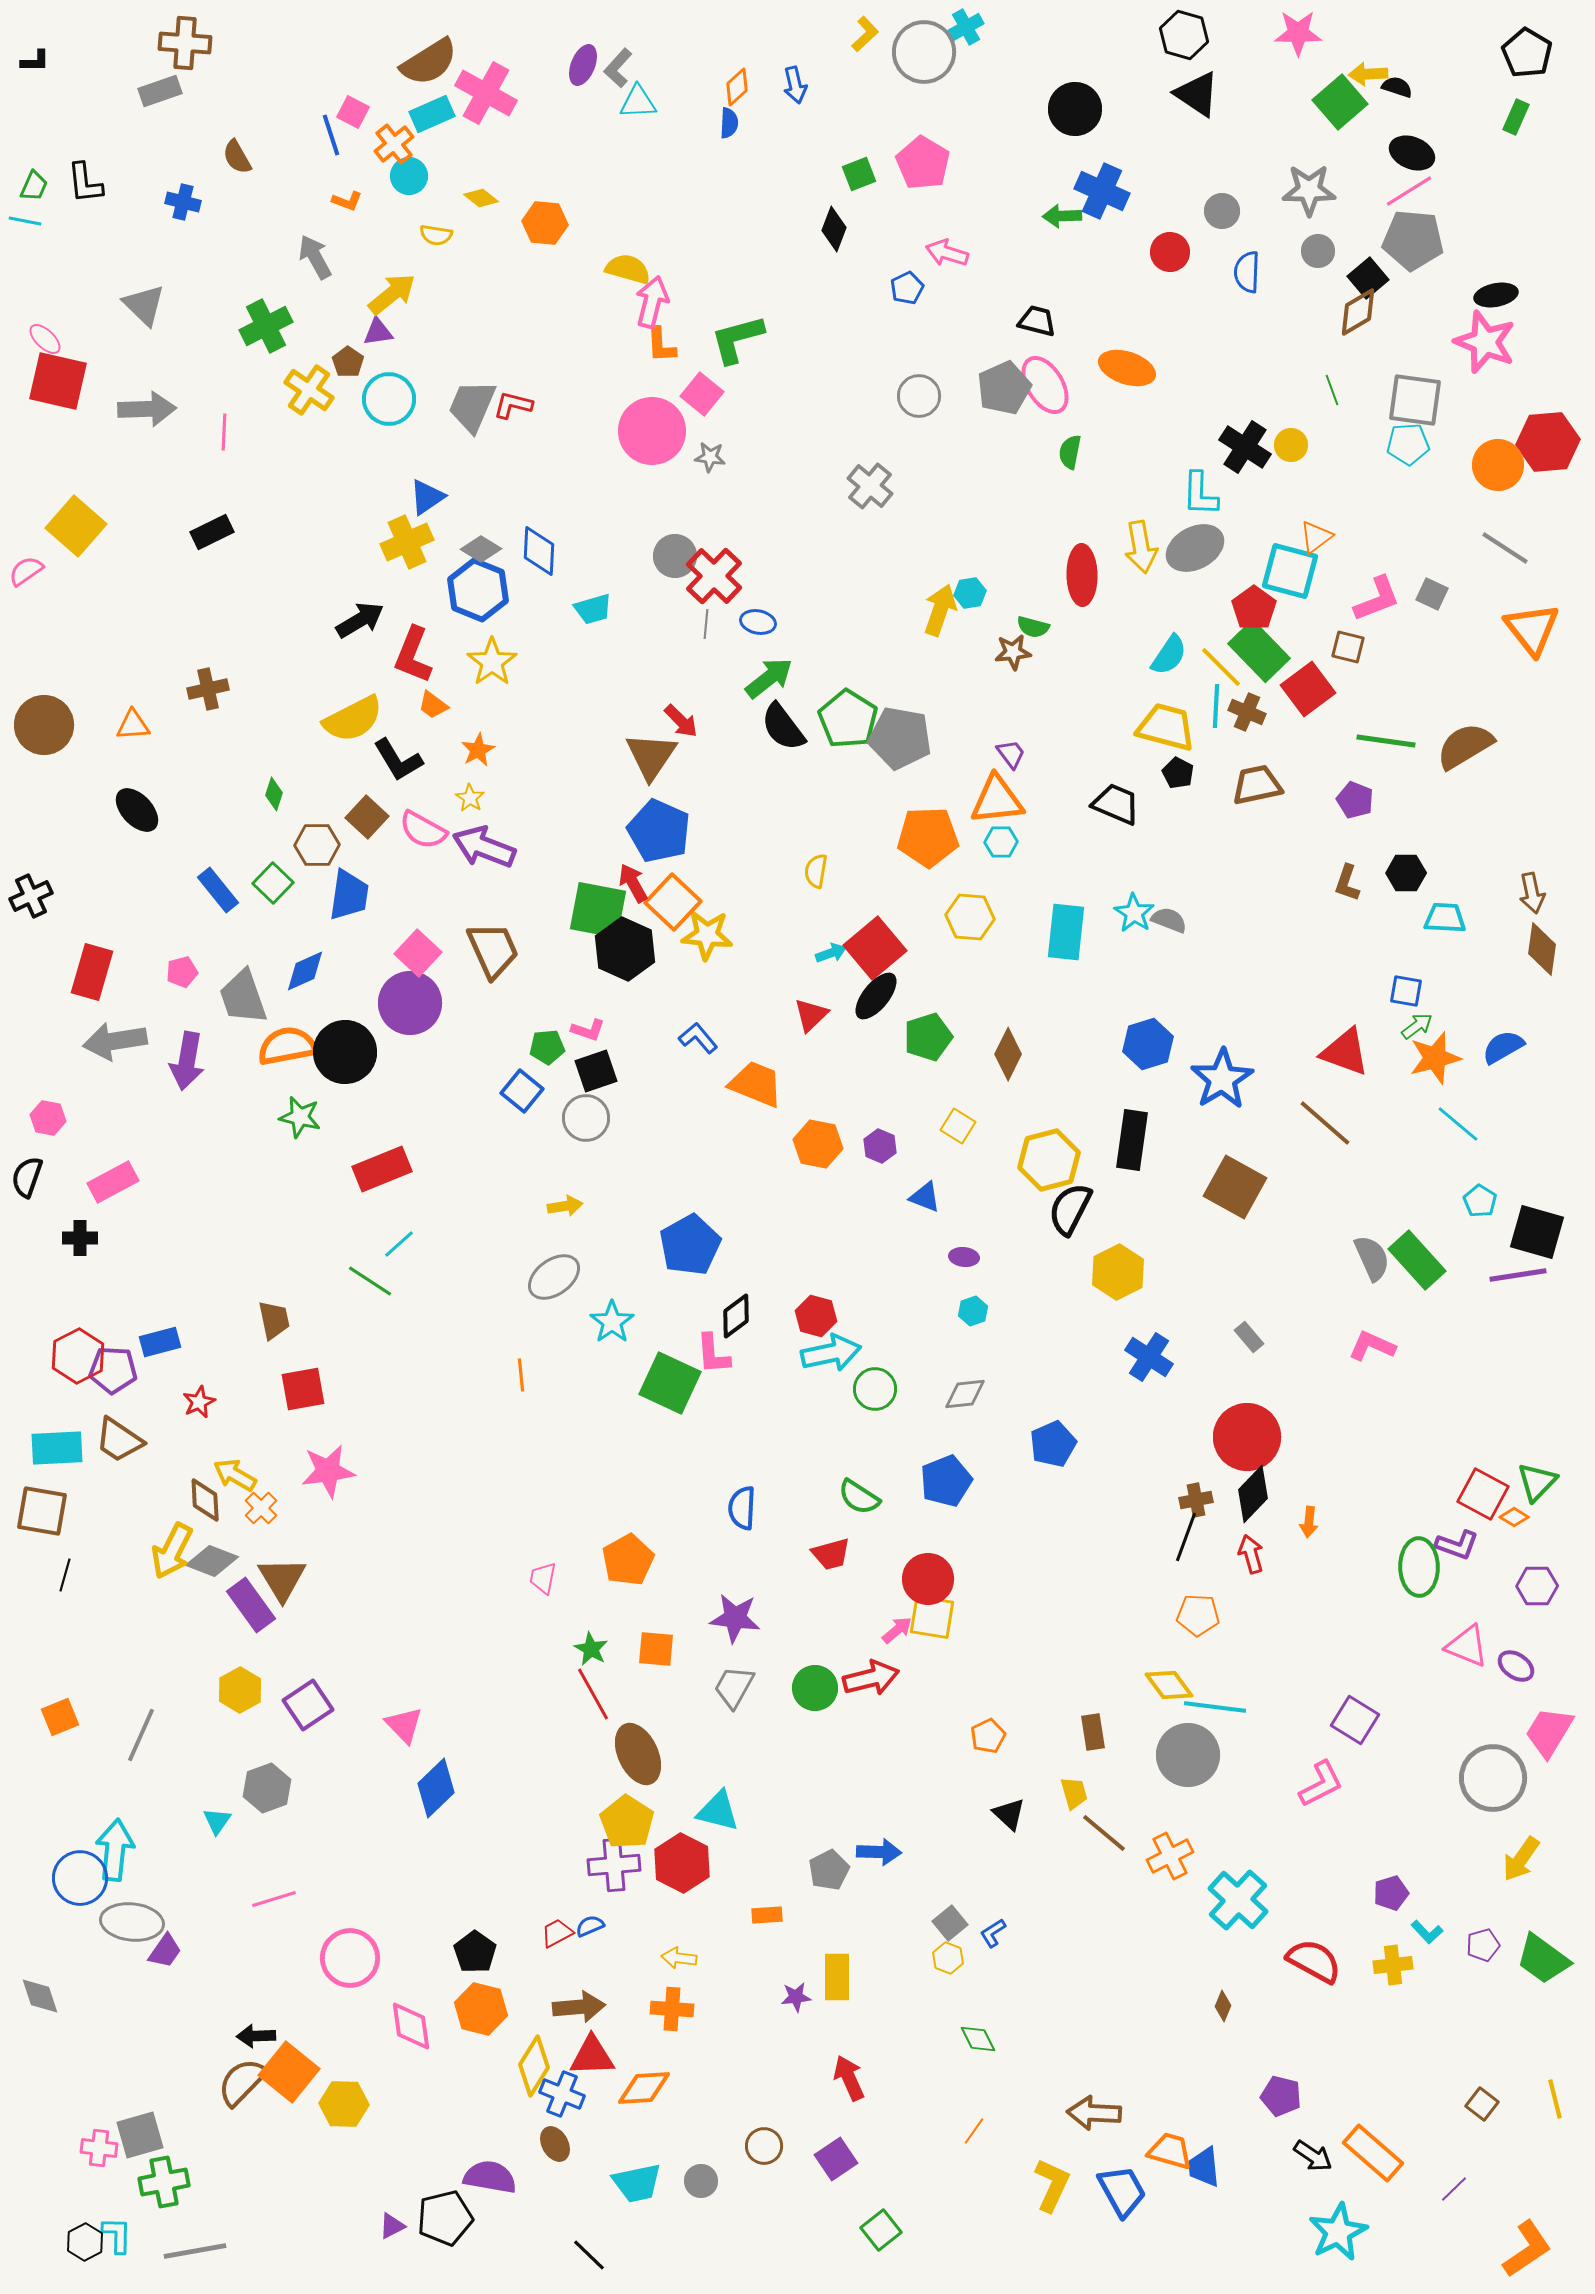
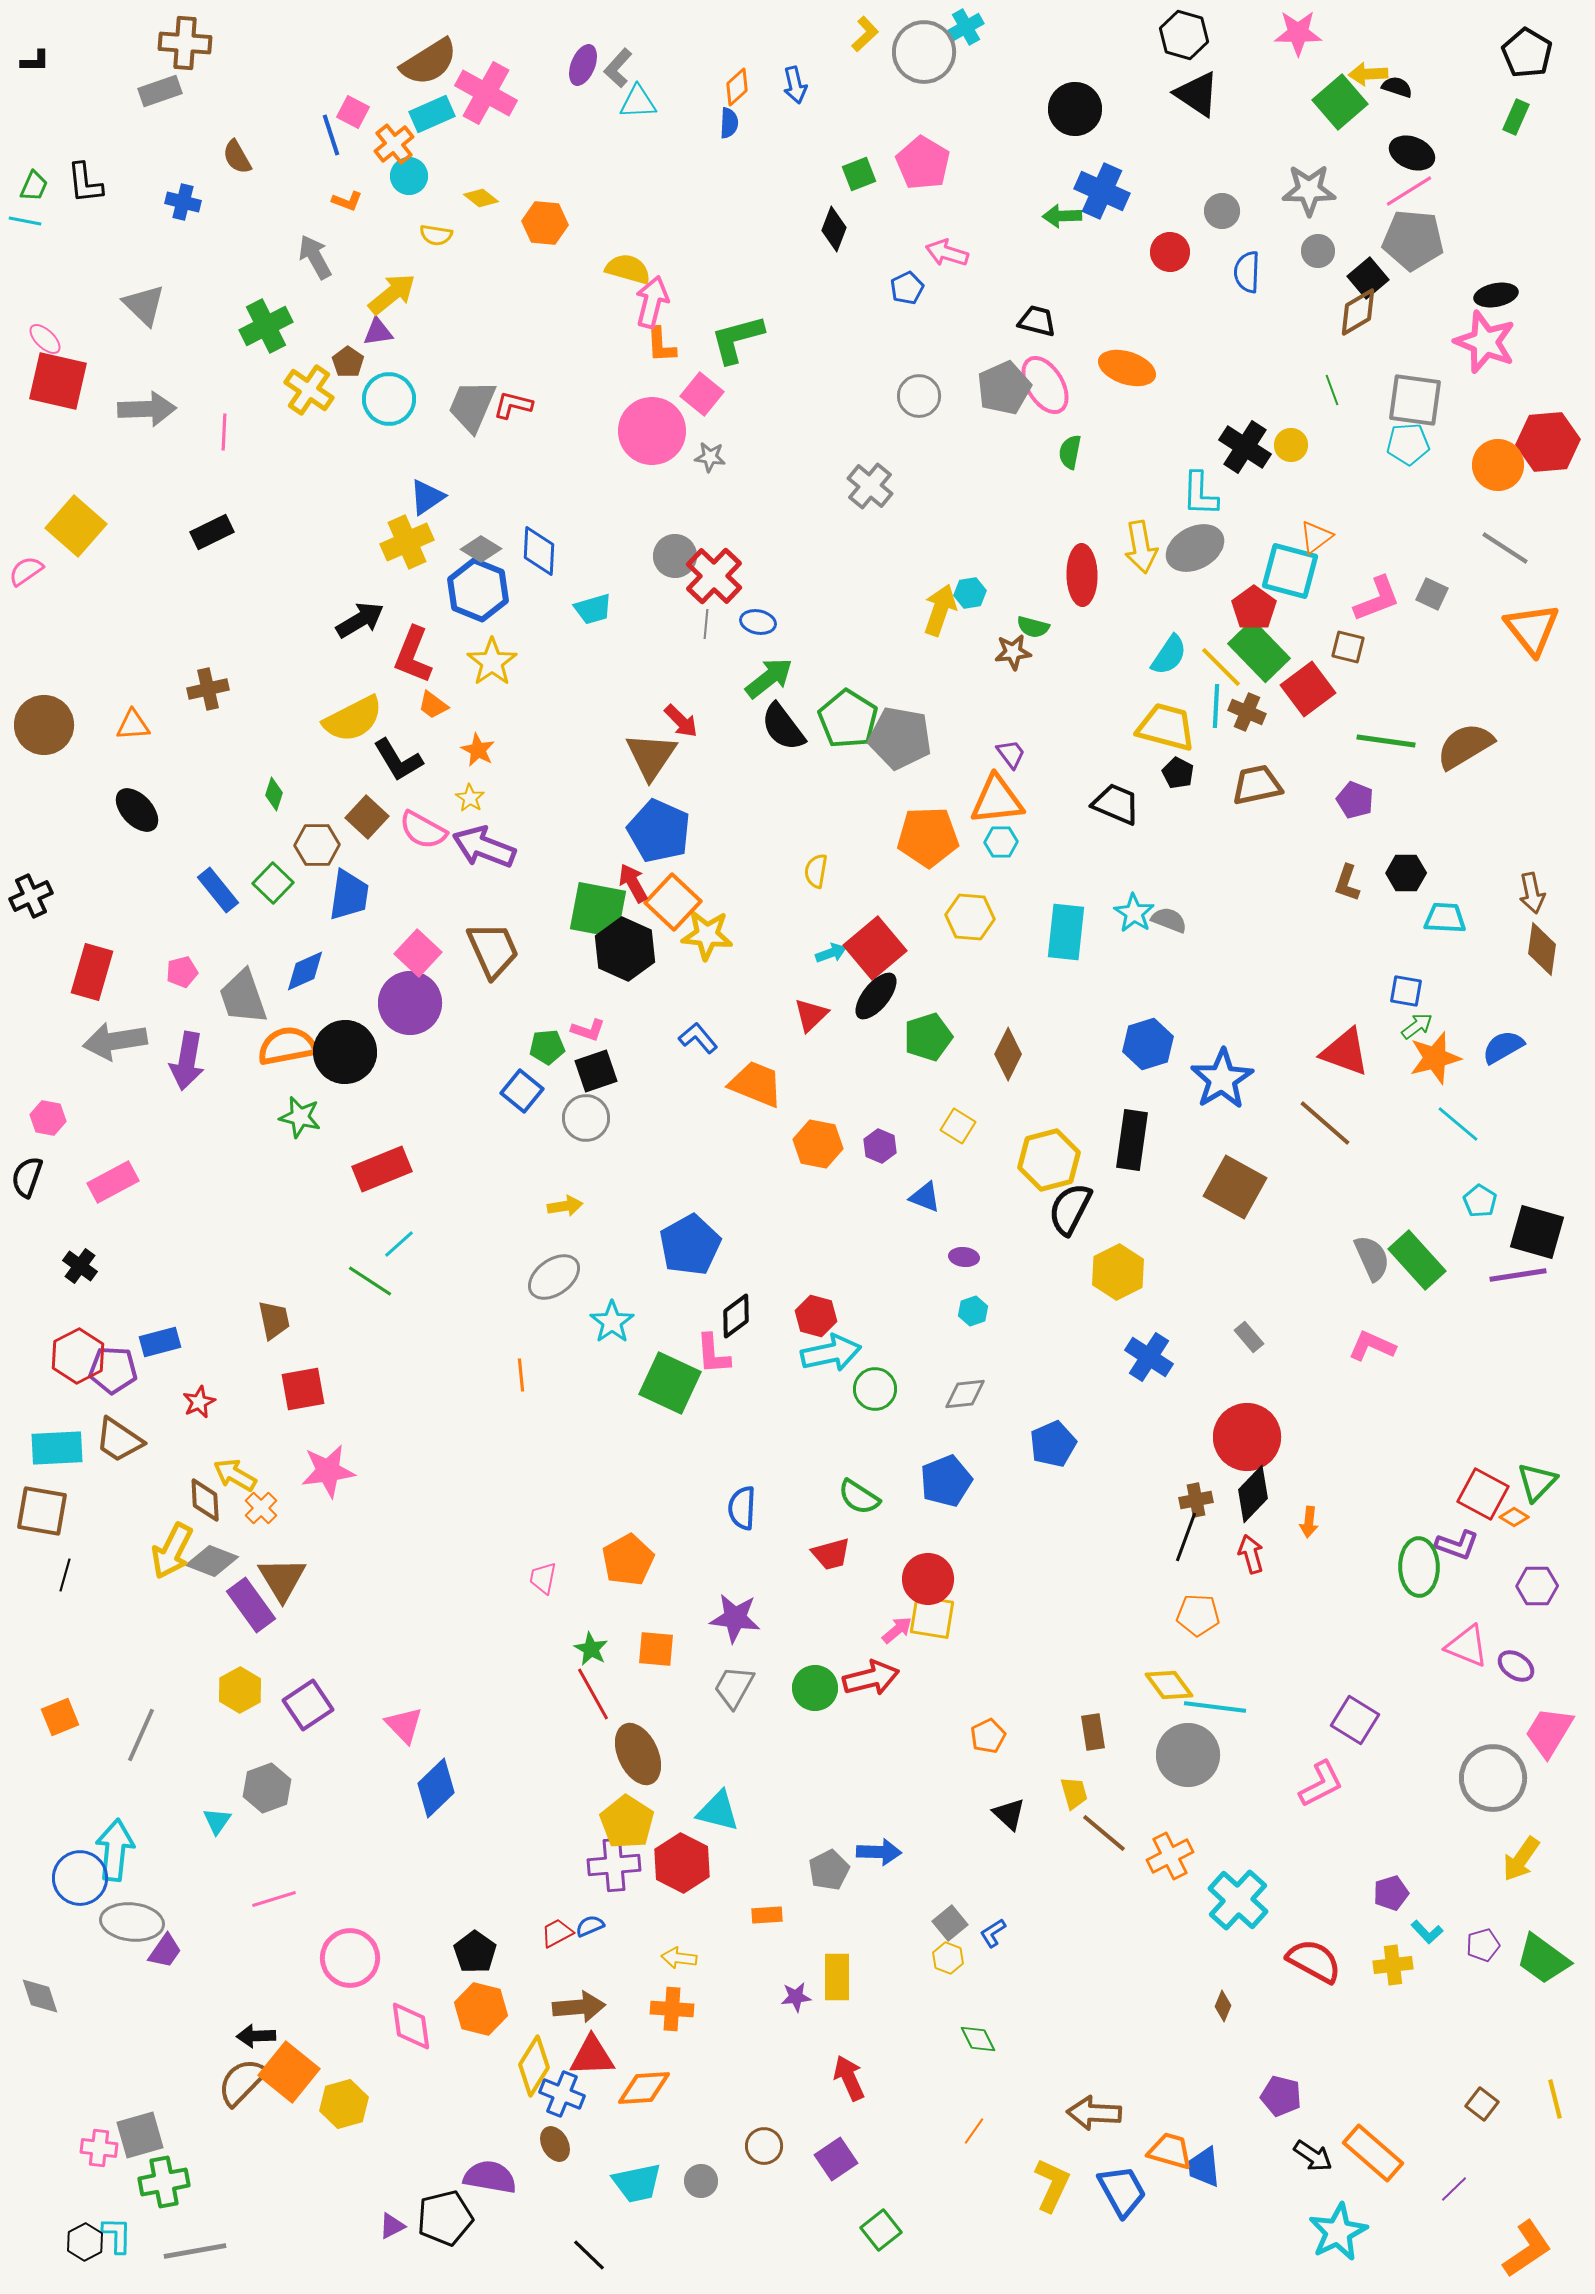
orange star at (478, 750): rotated 16 degrees counterclockwise
black cross at (80, 1238): moved 28 px down; rotated 36 degrees clockwise
yellow hexagon at (344, 2104): rotated 18 degrees counterclockwise
